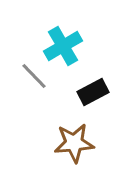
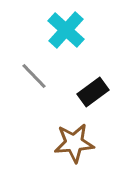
cyan cross: moved 3 px right, 16 px up; rotated 18 degrees counterclockwise
black rectangle: rotated 8 degrees counterclockwise
